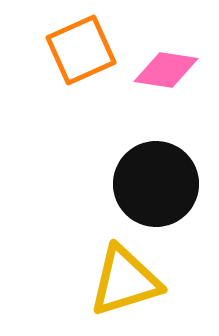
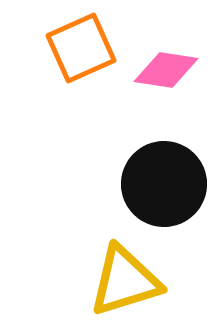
orange square: moved 2 px up
black circle: moved 8 px right
